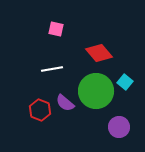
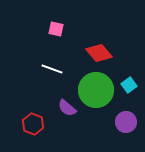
white line: rotated 30 degrees clockwise
cyan square: moved 4 px right, 3 px down; rotated 14 degrees clockwise
green circle: moved 1 px up
purple semicircle: moved 2 px right, 5 px down
red hexagon: moved 7 px left, 14 px down
purple circle: moved 7 px right, 5 px up
